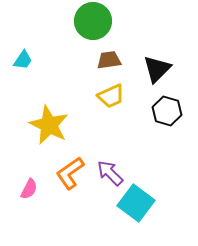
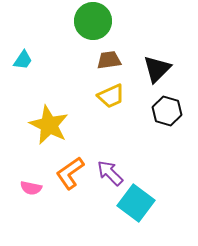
pink semicircle: moved 2 px right, 1 px up; rotated 75 degrees clockwise
